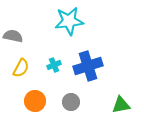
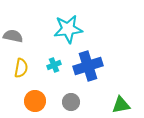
cyan star: moved 1 px left, 8 px down
yellow semicircle: rotated 18 degrees counterclockwise
